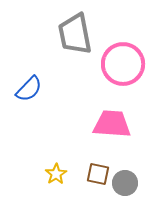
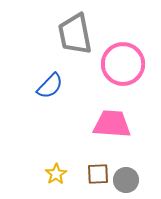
blue semicircle: moved 21 px right, 3 px up
brown square: rotated 15 degrees counterclockwise
gray circle: moved 1 px right, 3 px up
